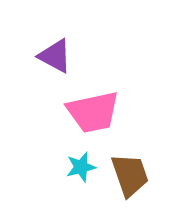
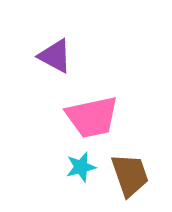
pink trapezoid: moved 1 px left, 5 px down
